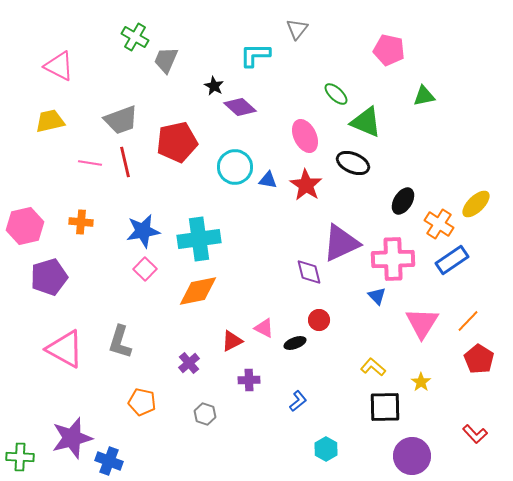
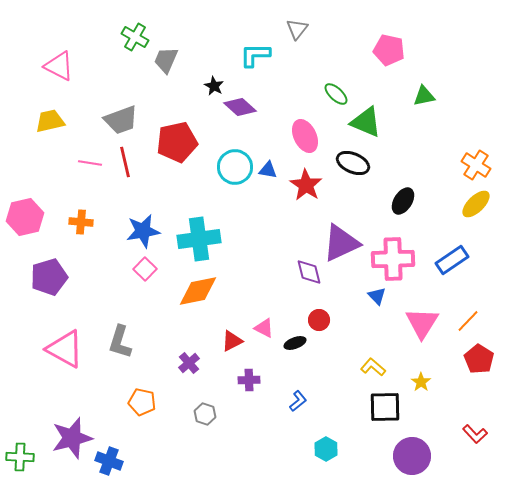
blue triangle at (268, 180): moved 10 px up
orange cross at (439, 224): moved 37 px right, 59 px up
pink hexagon at (25, 226): moved 9 px up
